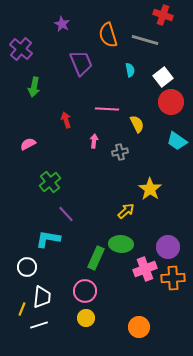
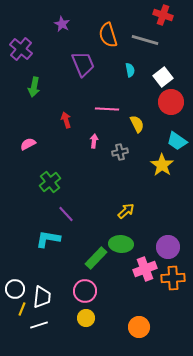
purple trapezoid: moved 2 px right, 1 px down
yellow star: moved 12 px right, 24 px up
green rectangle: rotated 20 degrees clockwise
white circle: moved 12 px left, 22 px down
